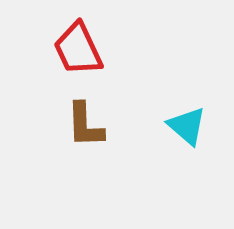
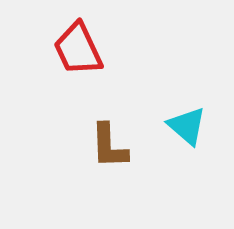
brown L-shape: moved 24 px right, 21 px down
